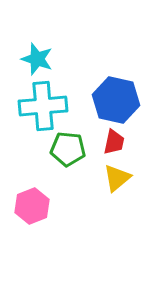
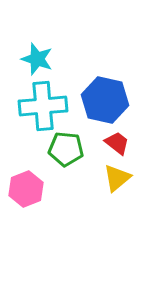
blue hexagon: moved 11 px left
red trapezoid: moved 3 px right, 1 px down; rotated 64 degrees counterclockwise
green pentagon: moved 2 px left
pink hexagon: moved 6 px left, 17 px up
